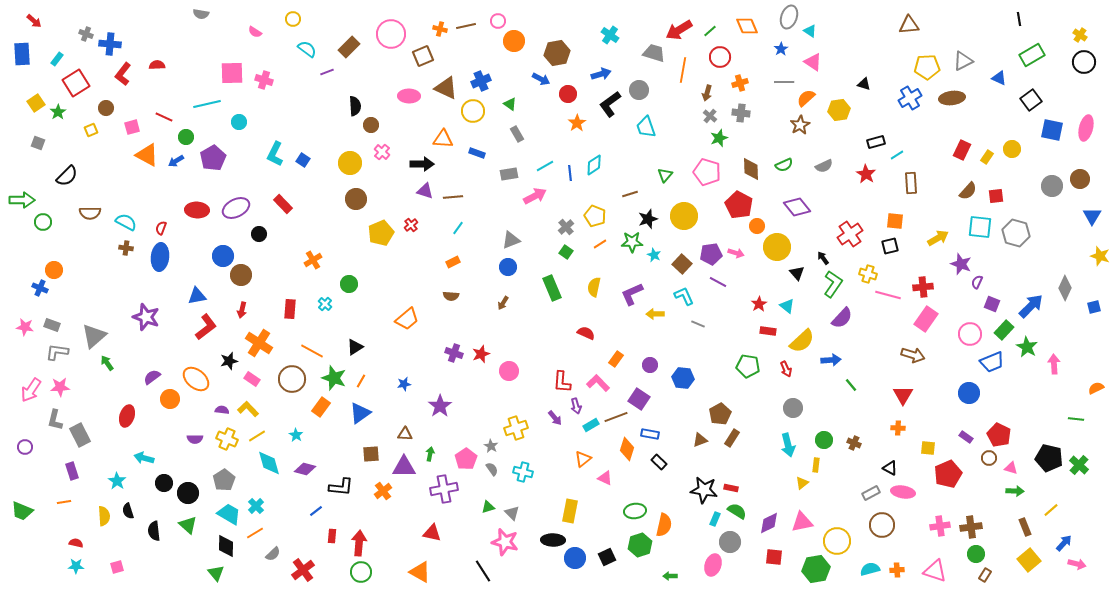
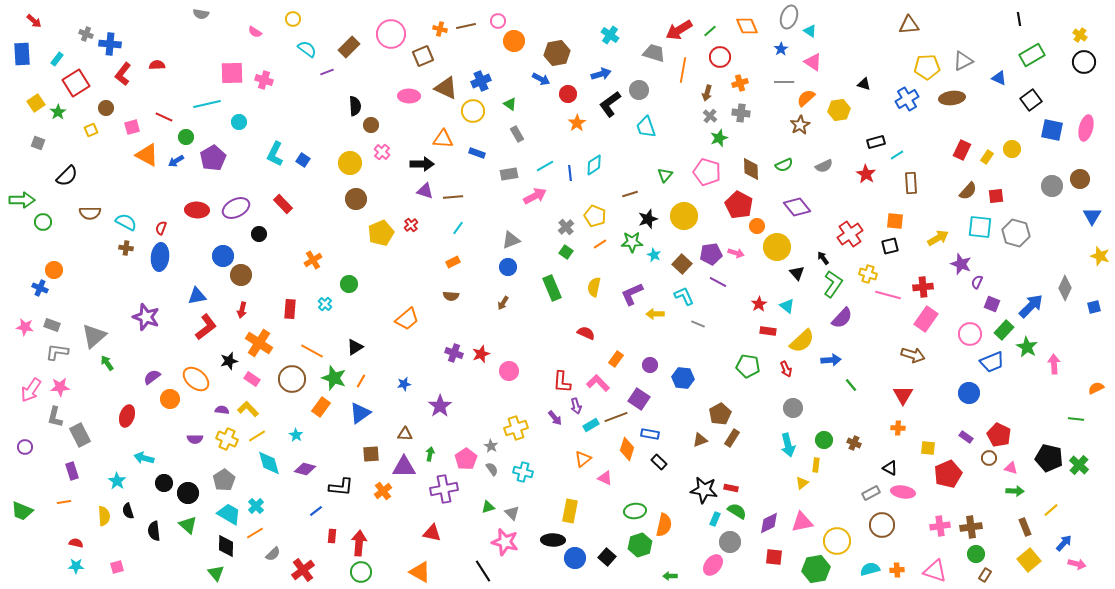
blue cross at (910, 98): moved 3 px left, 1 px down
gray L-shape at (55, 420): moved 3 px up
black square at (607, 557): rotated 24 degrees counterclockwise
pink ellipse at (713, 565): rotated 20 degrees clockwise
